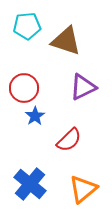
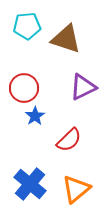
brown triangle: moved 2 px up
orange triangle: moved 7 px left
